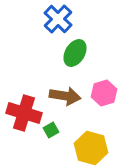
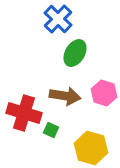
pink hexagon: rotated 25 degrees counterclockwise
green square: rotated 35 degrees counterclockwise
